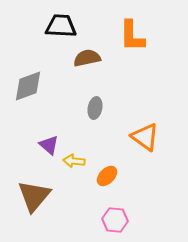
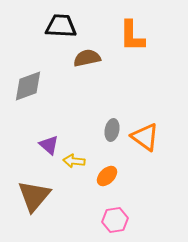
gray ellipse: moved 17 px right, 22 px down
pink hexagon: rotated 15 degrees counterclockwise
